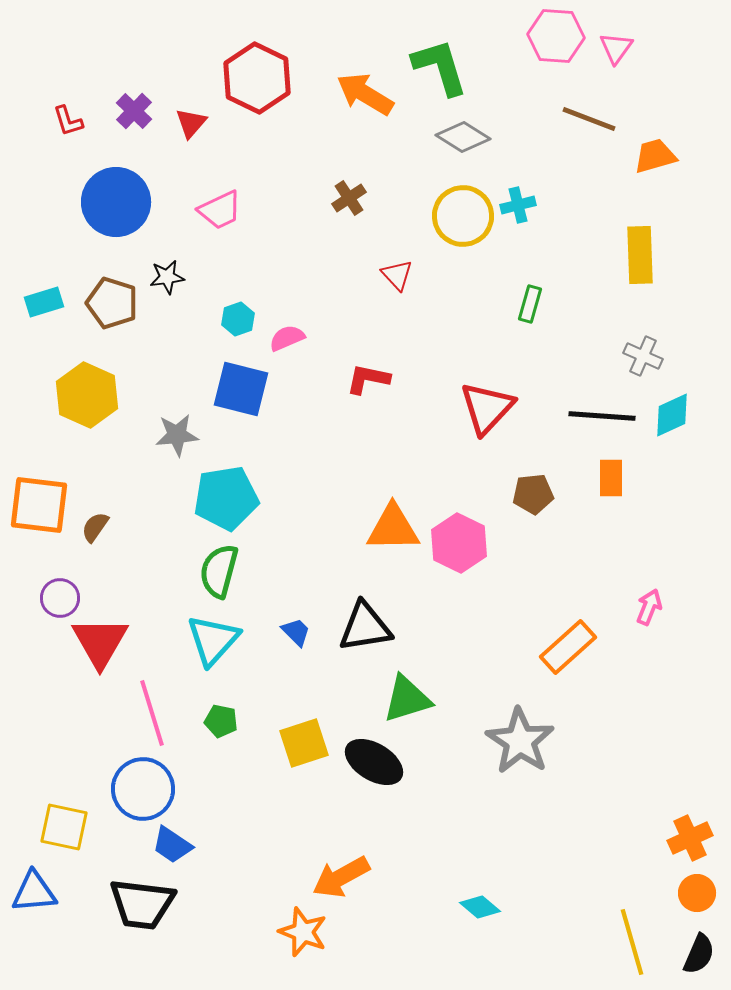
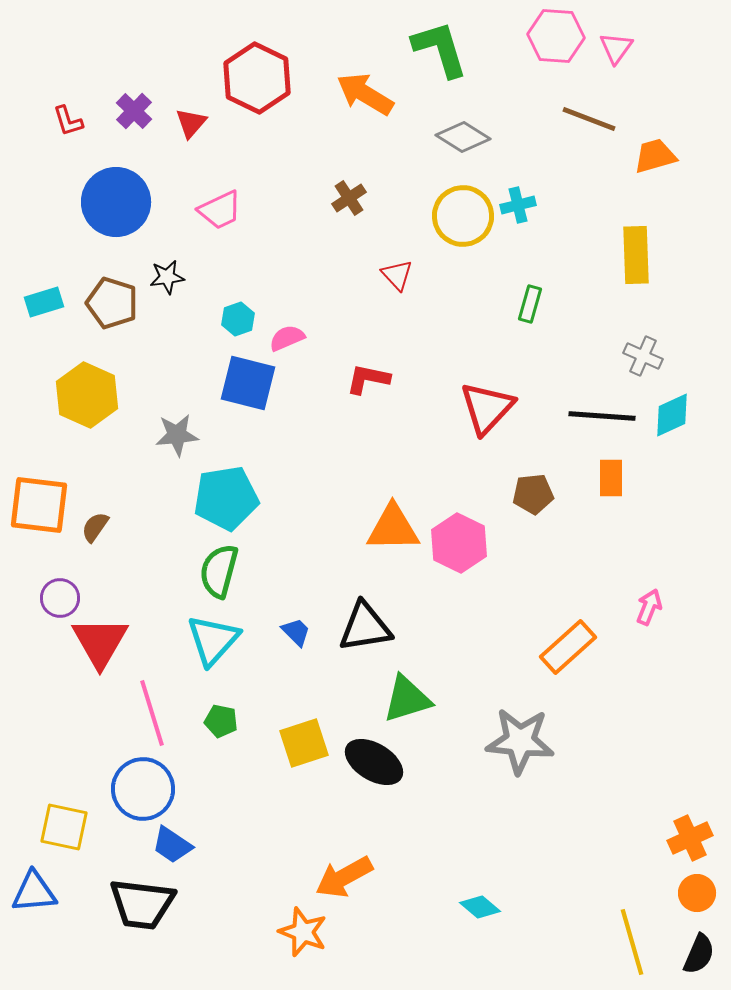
green L-shape at (440, 67): moved 18 px up
yellow rectangle at (640, 255): moved 4 px left
blue square at (241, 389): moved 7 px right, 6 px up
gray star at (520, 741): rotated 28 degrees counterclockwise
orange arrow at (341, 877): moved 3 px right
